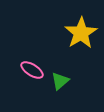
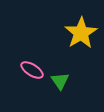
green triangle: rotated 24 degrees counterclockwise
